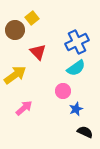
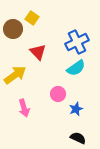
yellow square: rotated 16 degrees counterclockwise
brown circle: moved 2 px left, 1 px up
pink circle: moved 5 px left, 3 px down
pink arrow: rotated 114 degrees clockwise
black semicircle: moved 7 px left, 6 px down
